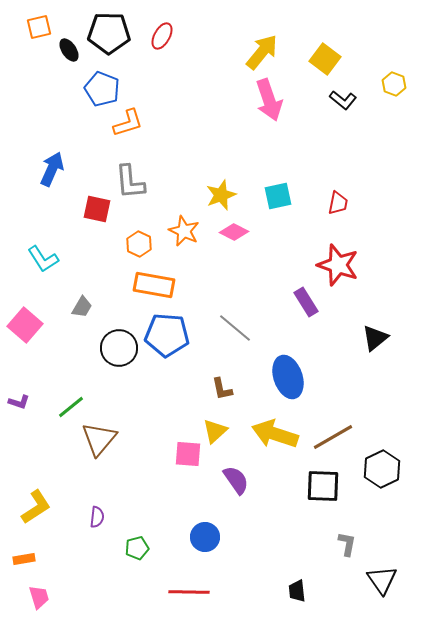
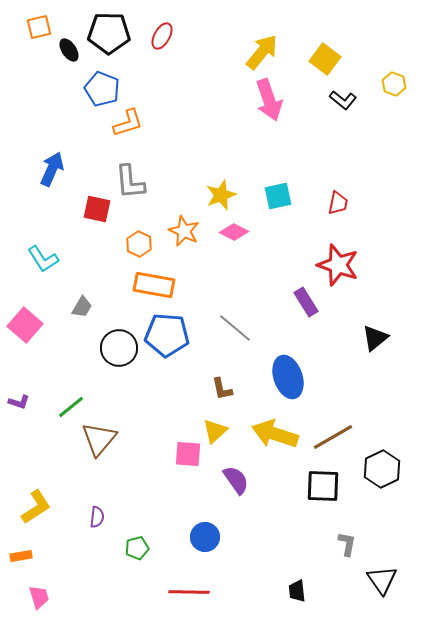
orange rectangle at (24, 559): moved 3 px left, 3 px up
